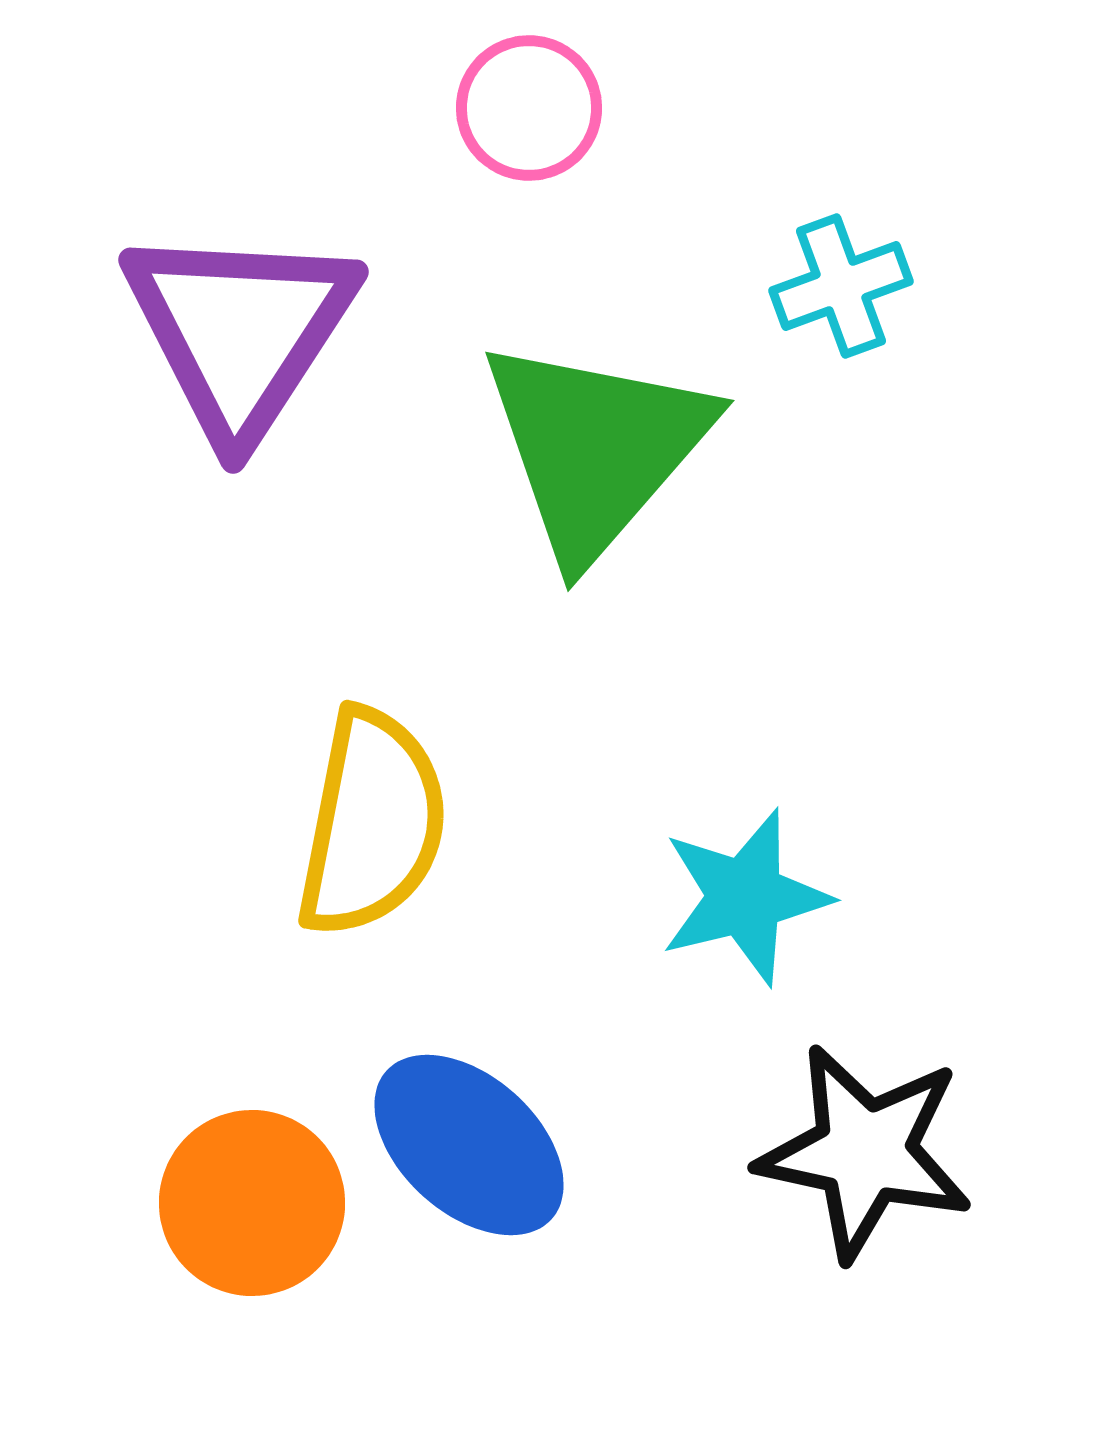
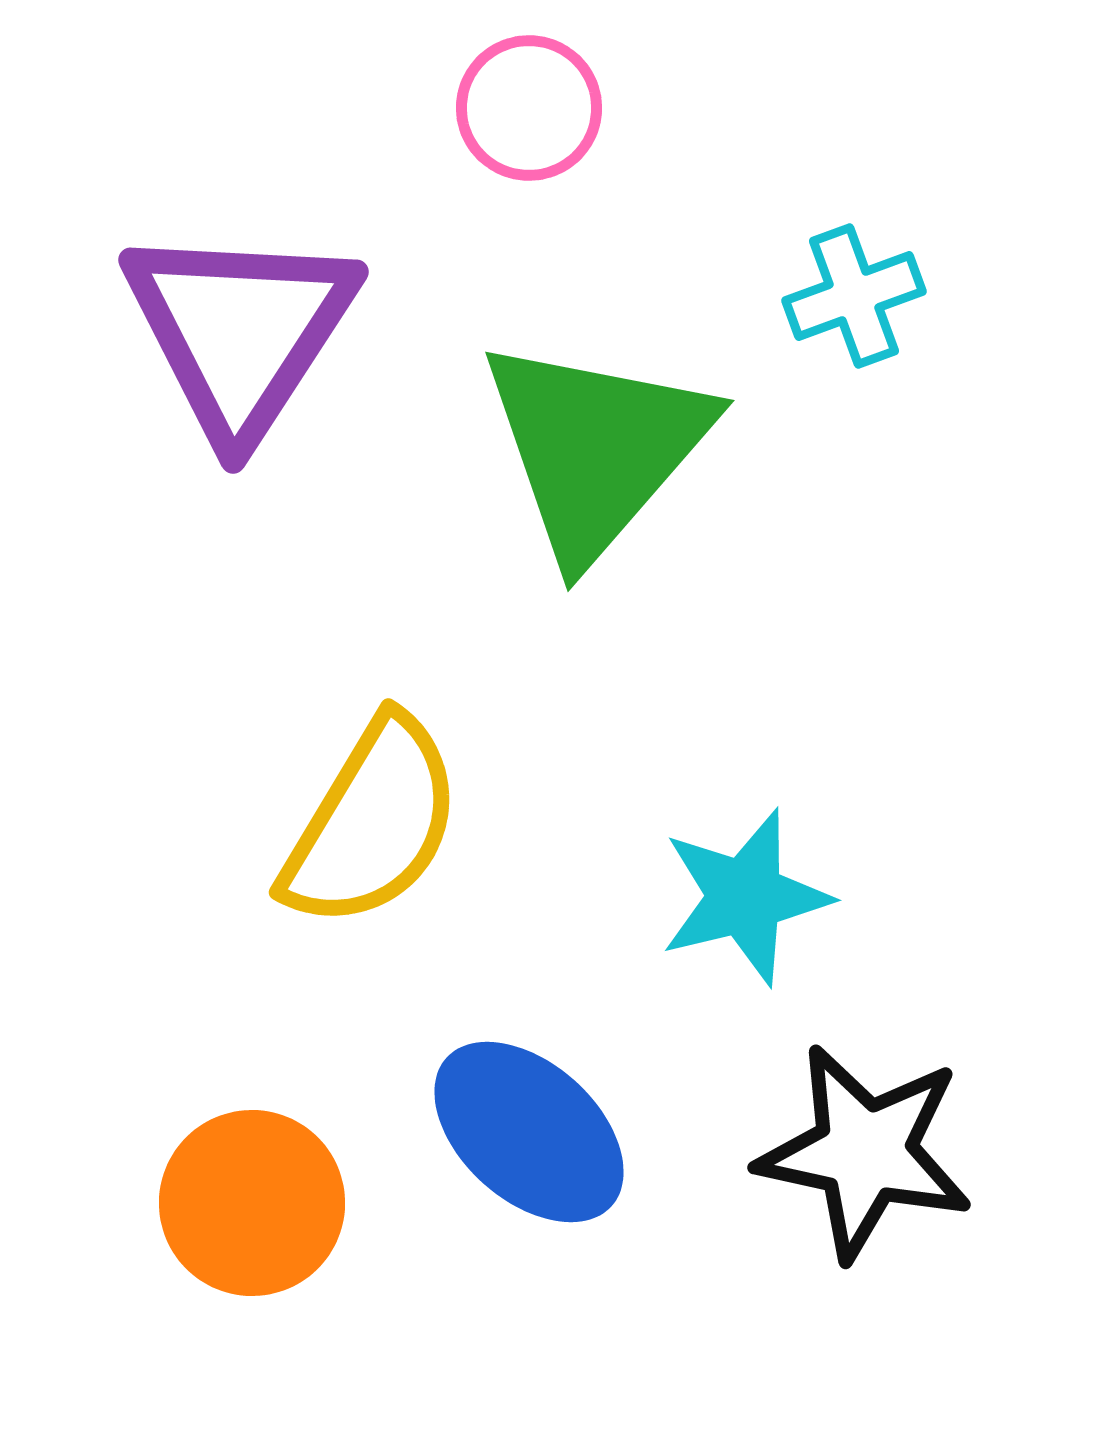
cyan cross: moved 13 px right, 10 px down
yellow semicircle: rotated 20 degrees clockwise
blue ellipse: moved 60 px right, 13 px up
